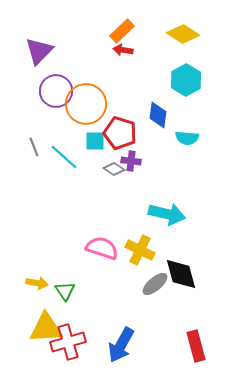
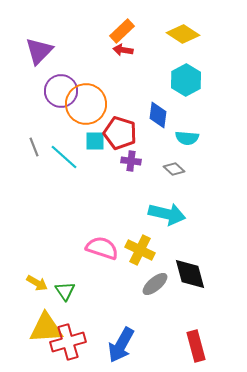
purple circle: moved 5 px right
gray diamond: moved 60 px right; rotated 10 degrees clockwise
black diamond: moved 9 px right
yellow arrow: rotated 20 degrees clockwise
